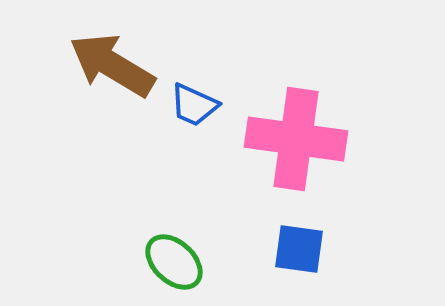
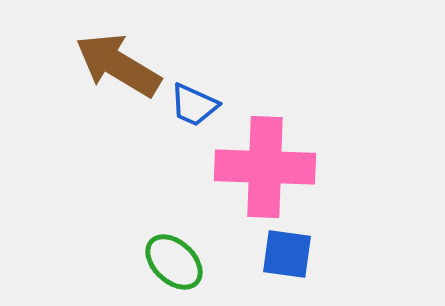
brown arrow: moved 6 px right
pink cross: moved 31 px left, 28 px down; rotated 6 degrees counterclockwise
blue square: moved 12 px left, 5 px down
